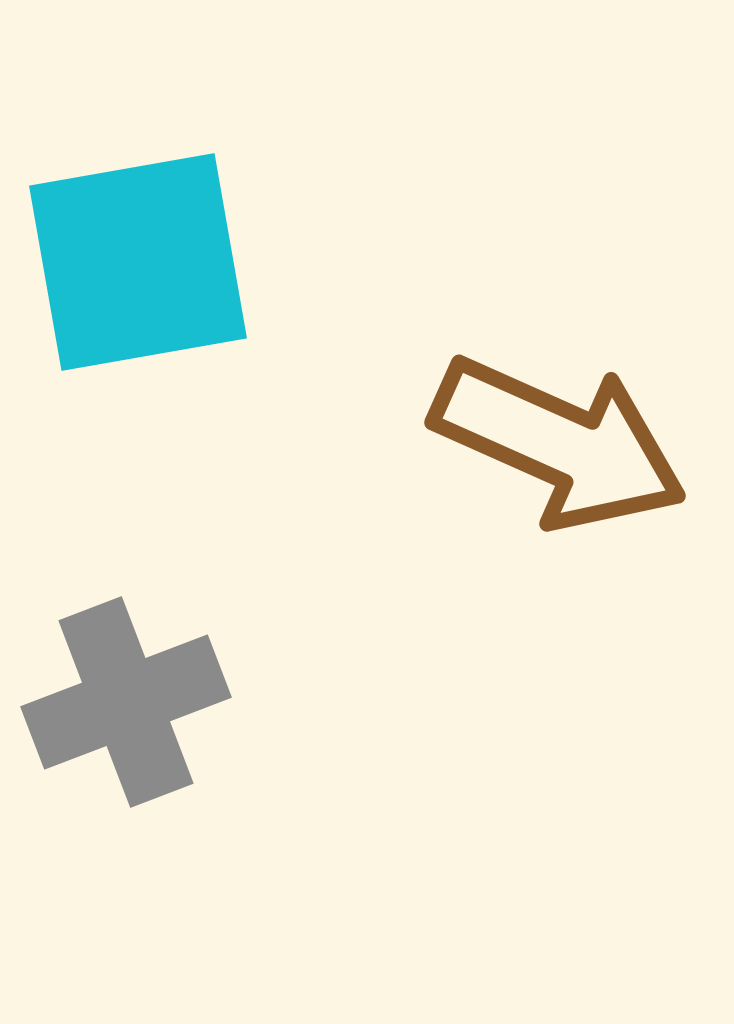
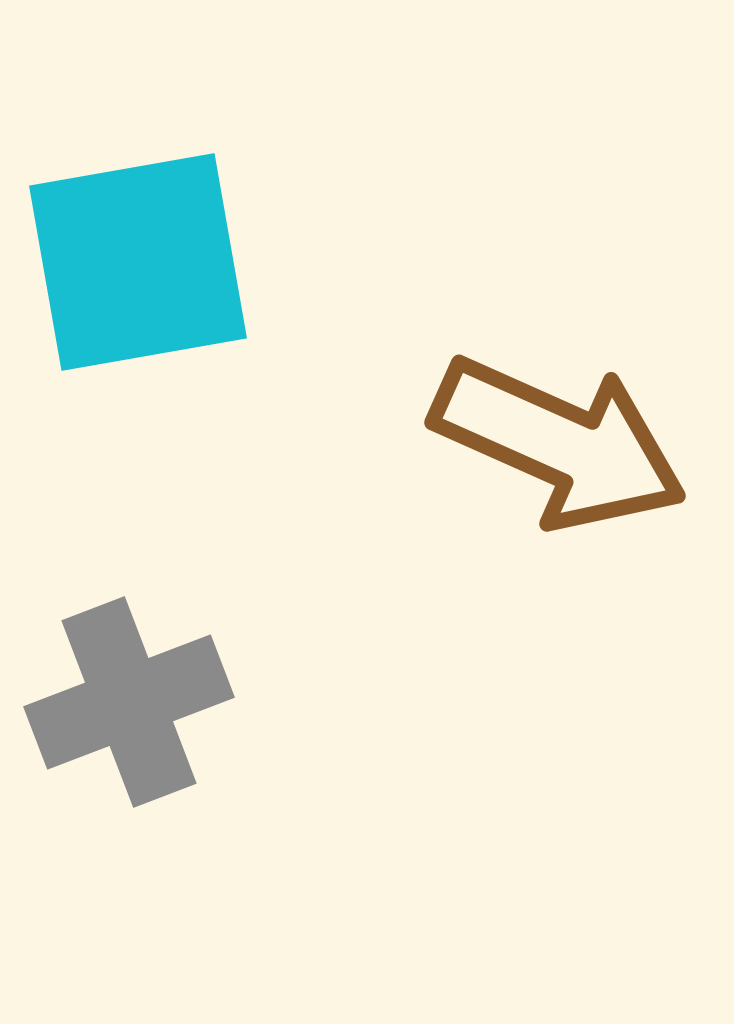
gray cross: moved 3 px right
